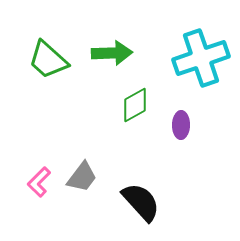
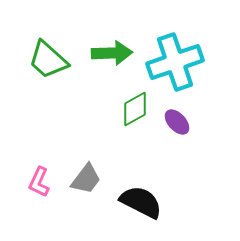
cyan cross: moved 26 px left, 4 px down
green diamond: moved 4 px down
purple ellipse: moved 4 px left, 3 px up; rotated 44 degrees counterclockwise
gray trapezoid: moved 4 px right, 2 px down
pink L-shape: rotated 20 degrees counterclockwise
black semicircle: rotated 21 degrees counterclockwise
